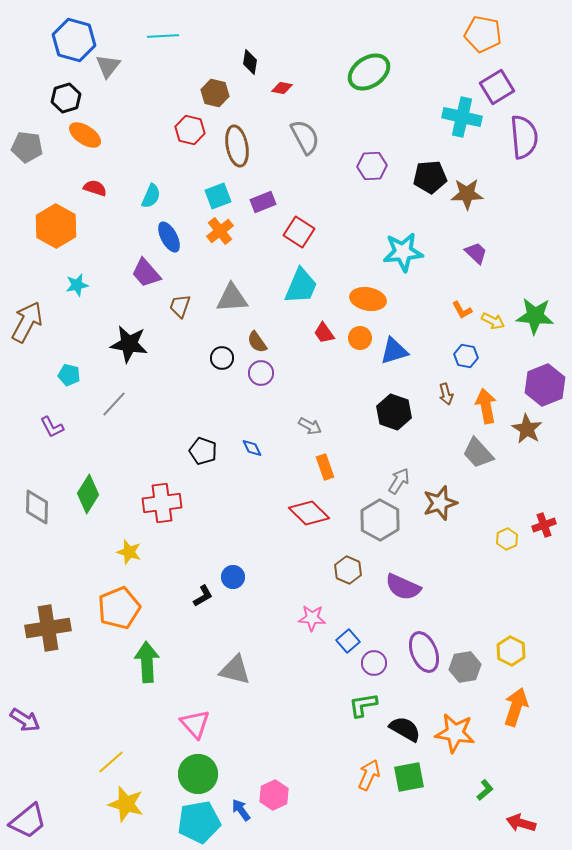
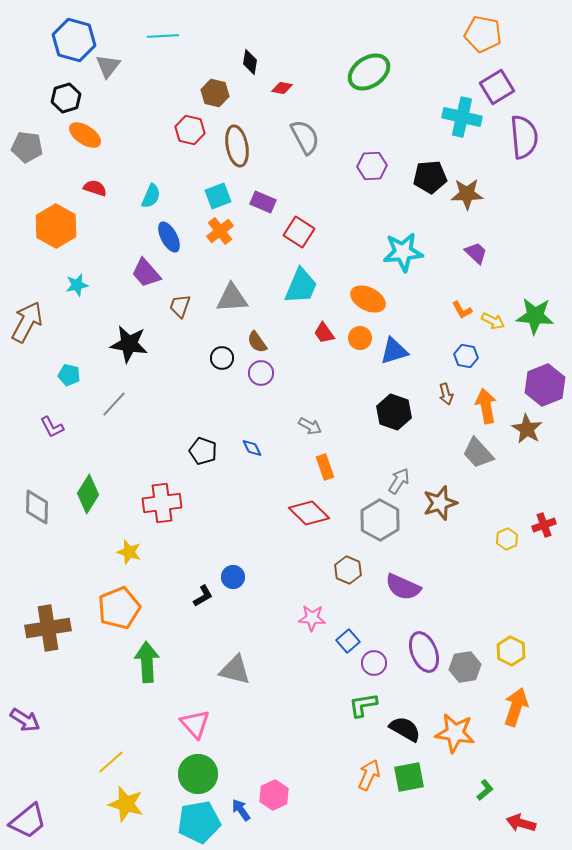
purple rectangle at (263, 202): rotated 45 degrees clockwise
orange ellipse at (368, 299): rotated 16 degrees clockwise
